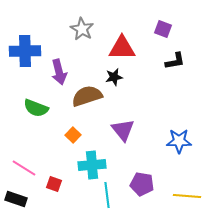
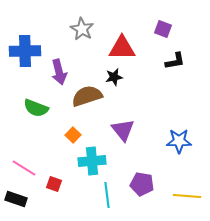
cyan cross: moved 4 px up
